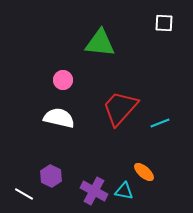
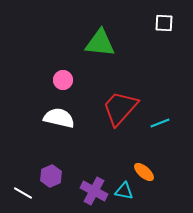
purple hexagon: rotated 10 degrees clockwise
white line: moved 1 px left, 1 px up
